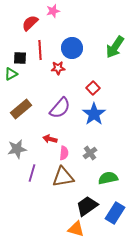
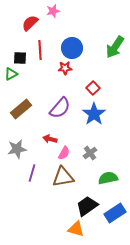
red star: moved 7 px right
pink semicircle: rotated 24 degrees clockwise
blue rectangle: rotated 25 degrees clockwise
